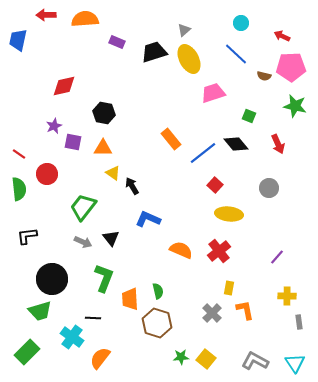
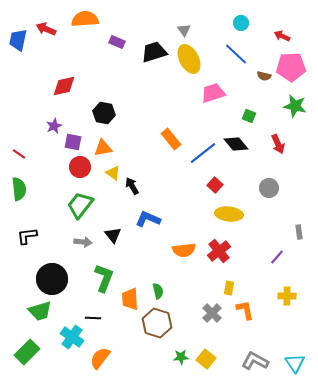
red arrow at (46, 15): moved 14 px down; rotated 24 degrees clockwise
gray triangle at (184, 30): rotated 24 degrees counterclockwise
orange triangle at (103, 148): rotated 12 degrees counterclockwise
red circle at (47, 174): moved 33 px right, 7 px up
green trapezoid at (83, 207): moved 3 px left, 2 px up
black triangle at (111, 238): moved 2 px right, 3 px up
gray arrow at (83, 242): rotated 18 degrees counterclockwise
orange semicircle at (181, 250): moved 3 px right; rotated 150 degrees clockwise
gray rectangle at (299, 322): moved 90 px up
